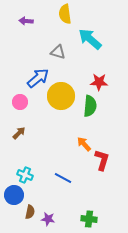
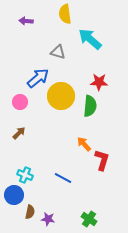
green cross: rotated 28 degrees clockwise
